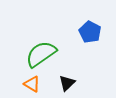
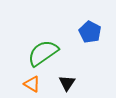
green semicircle: moved 2 px right, 1 px up
black triangle: rotated 12 degrees counterclockwise
